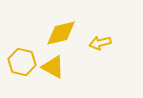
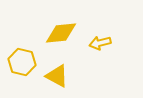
yellow diamond: rotated 8 degrees clockwise
yellow triangle: moved 4 px right, 9 px down
